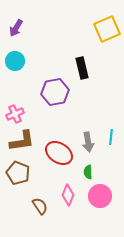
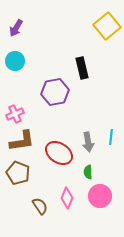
yellow square: moved 3 px up; rotated 16 degrees counterclockwise
pink diamond: moved 1 px left, 3 px down
